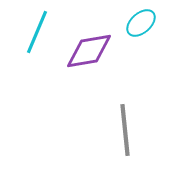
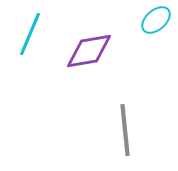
cyan ellipse: moved 15 px right, 3 px up
cyan line: moved 7 px left, 2 px down
